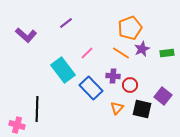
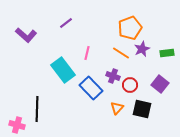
pink line: rotated 32 degrees counterclockwise
purple cross: rotated 16 degrees clockwise
purple square: moved 3 px left, 12 px up
